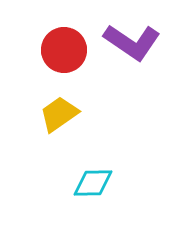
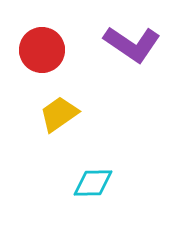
purple L-shape: moved 2 px down
red circle: moved 22 px left
